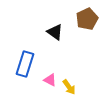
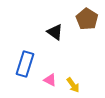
brown pentagon: rotated 15 degrees counterclockwise
yellow arrow: moved 4 px right, 2 px up
